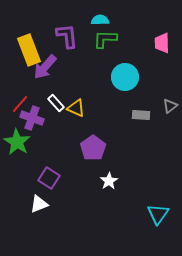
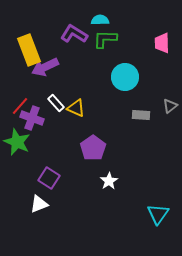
purple L-shape: moved 7 px right, 2 px up; rotated 52 degrees counterclockwise
purple arrow: rotated 24 degrees clockwise
red line: moved 2 px down
green star: rotated 8 degrees counterclockwise
